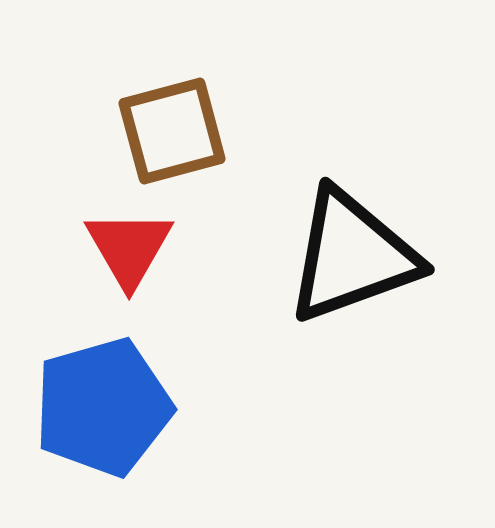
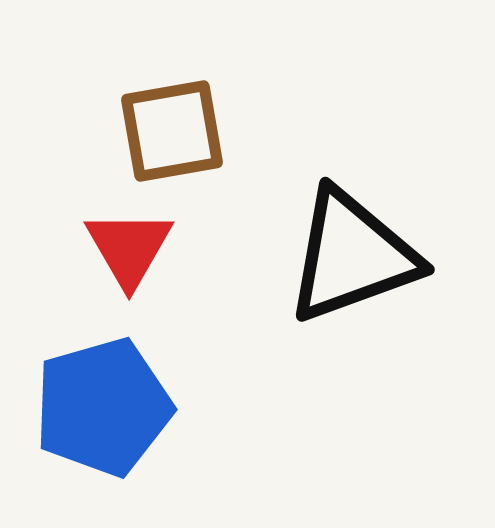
brown square: rotated 5 degrees clockwise
